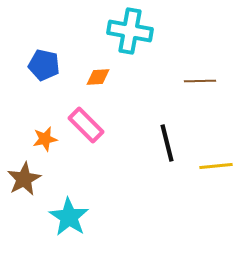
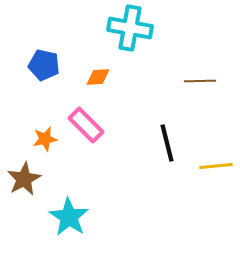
cyan cross: moved 3 px up
